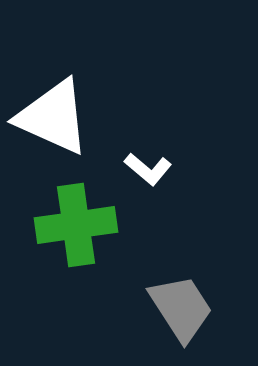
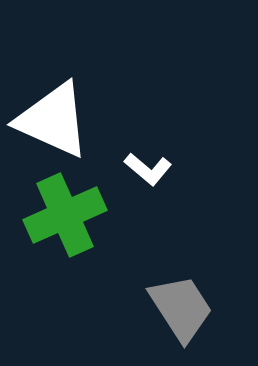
white triangle: moved 3 px down
green cross: moved 11 px left, 10 px up; rotated 16 degrees counterclockwise
